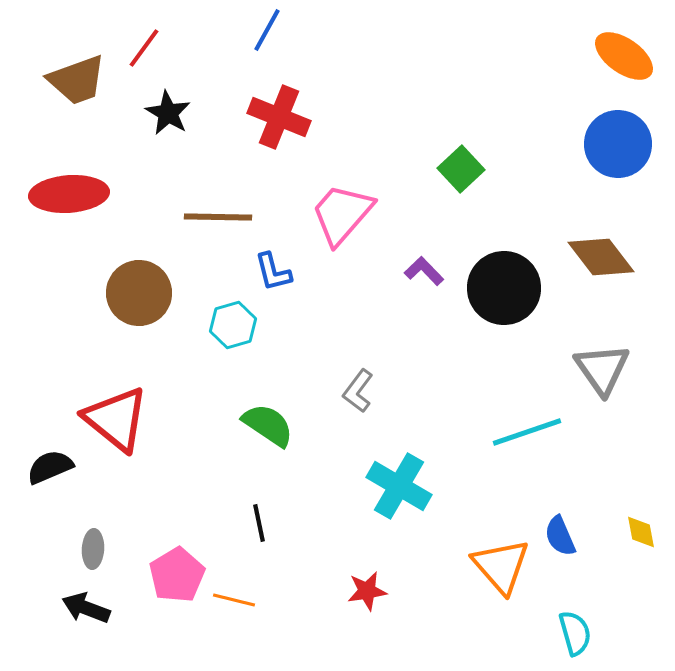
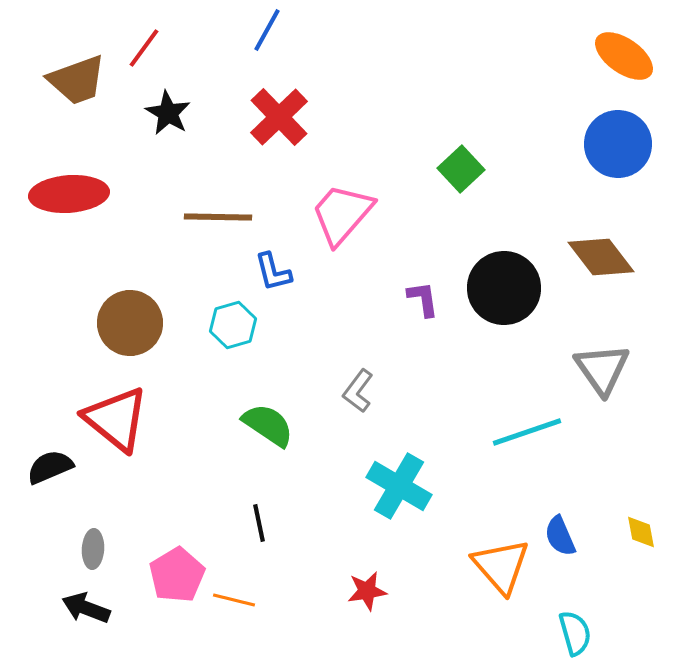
red cross: rotated 24 degrees clockwise
purple L-shape: moved 1 px left, 28 px down; rotated 36 degrees clockwise
brown circle: moved 9 px left, 30 px down
